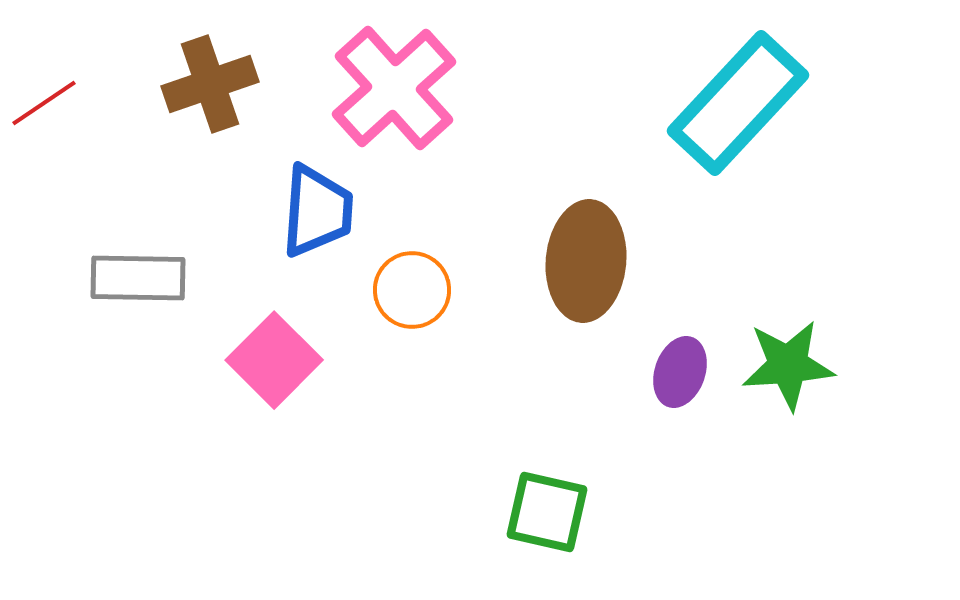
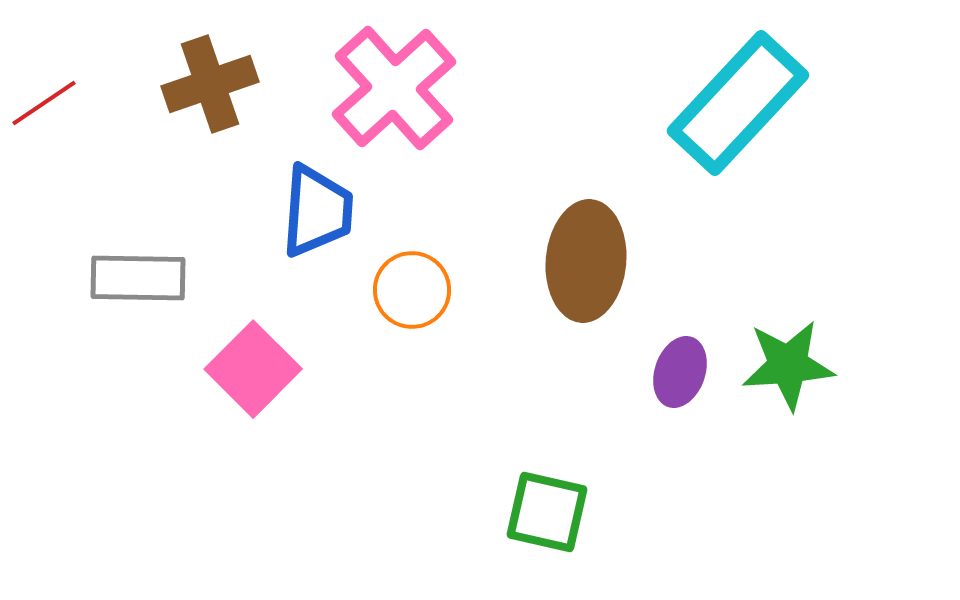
pink square: moved 21 px left, 9 px down
